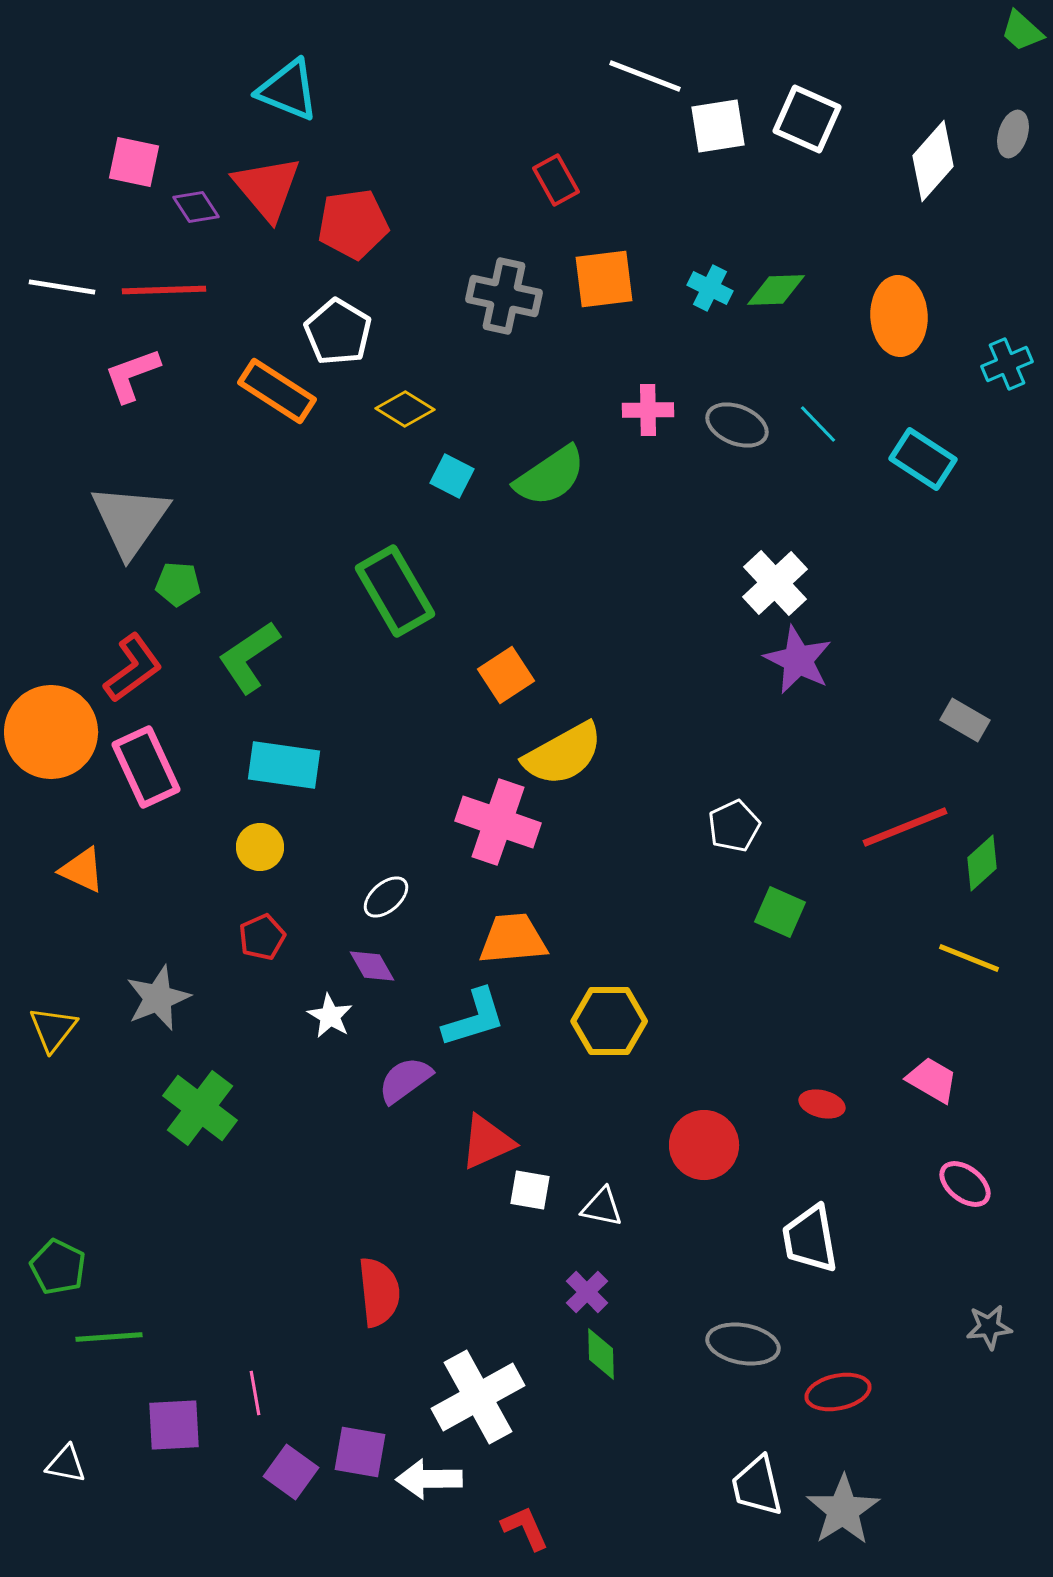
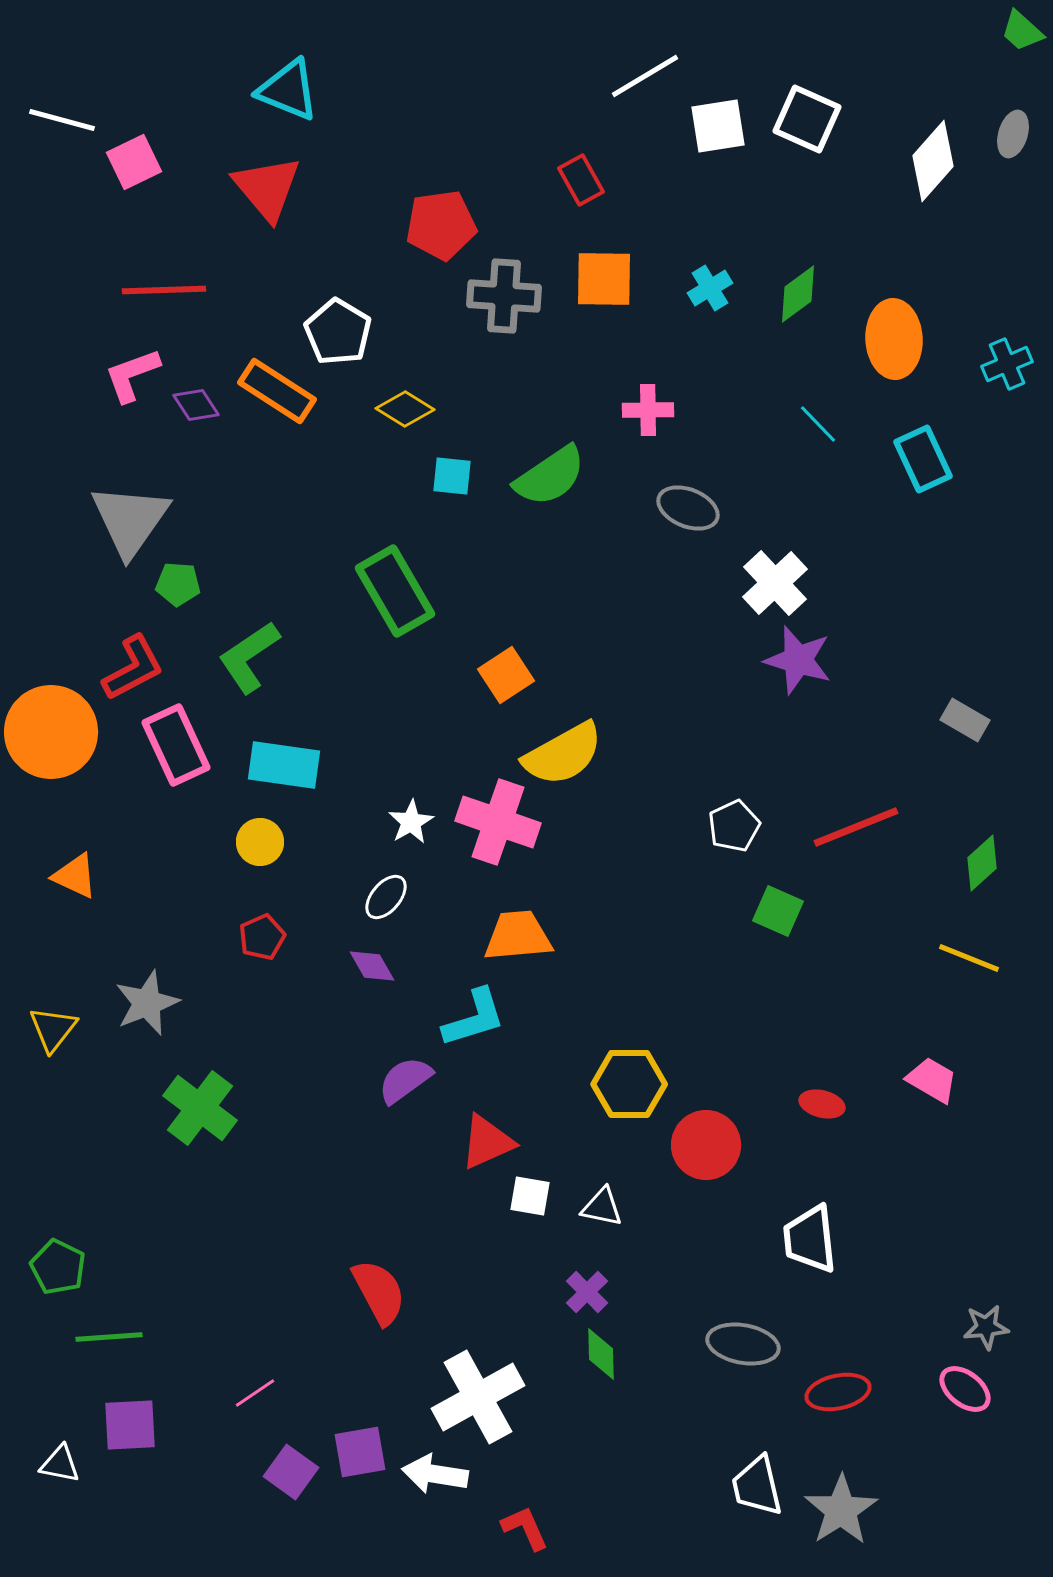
white line at (645, 76): rotated 52 degrees counterclockwise
pink square at (134, 162): rotated 38 degrees counterclockwise
red rectangle at (556, 180): moved 25 px right
purple diamond at (196, 207): moved 198 px down
red pentagon at (353, 224): moved 88 px right, 1 px down
orange square at (604, 279): rotated 8 degrees clockwise
white line at (62, 287): moved 167 px up; rotated 6 degrees clockwise
cyan cross at (710, 288): rotated 33 degrees clockwise
green diamond at (776, 290): moved 22 px right, 4 px down; rotated 34 degrees counterclockwise
gray cross at (504, 296): rotated 8 degrees counterclockwise
orange ellipse at (899, 316): moved 5 px left, 23 px down
gray ellipse at (737, 425): moved 49 px left, 83 px down
cyan rectangle at (923, 459): rotated 32 degrees clockwise
cyan square at (452, 476): rotated 21 degrees counterclockwise
purple star at (798, 660): rotated 10 degrees counterclockwise
red L-shape at (133, 668): rotated 8 degrees clockwise
pink rectangle at (146, 767): moved 30 px right, 22 px up
red line at (905, 827): moved 49 px left
yellow circle at (260, 847): moved 5 px up
orange triangle at (82, 870): moved 7 px left, 6 px down
white ellipse at (386, 897): rotated 9 degrees counterclockwise
green square at (780, 912): moved 2 px left, 1 px up
orange trapezoid at (513, 939): moved 5 px right, 3 px up
gray star at (158, 998): moved 11 px left, 5 px down
white star at (330, 1016): moved 81 px right, 194 px up; rotated 12 degrees clockwise
yellow hexagon at (609, 1021): moved 20 px right, 63 px down
red circle at (704, 1145): moved 2 px right
pink ellipse at (965, 1184): moved 205 px down
white square at (530, 1190): moved 6 px down
white trapezoid at (810, 1239): rotated 4 degrees clockwise
red semicircle at (379, 1292): rotated 22 degrees counterclockwise
gray star at (989, 1327): moved 3 px left
pink line at (255, 1393): rotated 66 degrees clockwise
purple square at (174, 1425): moved 44 px left
purple square at (360, 1452): rotated 20 degrees counterclockwise
white triangle at (66, 1464): moved 6 px left
white arrow at (429, 1479): moved 6 px right, 5 px up; rotated 10 degrees clockwise
gray star at (843, 1510): moved 2 px left
